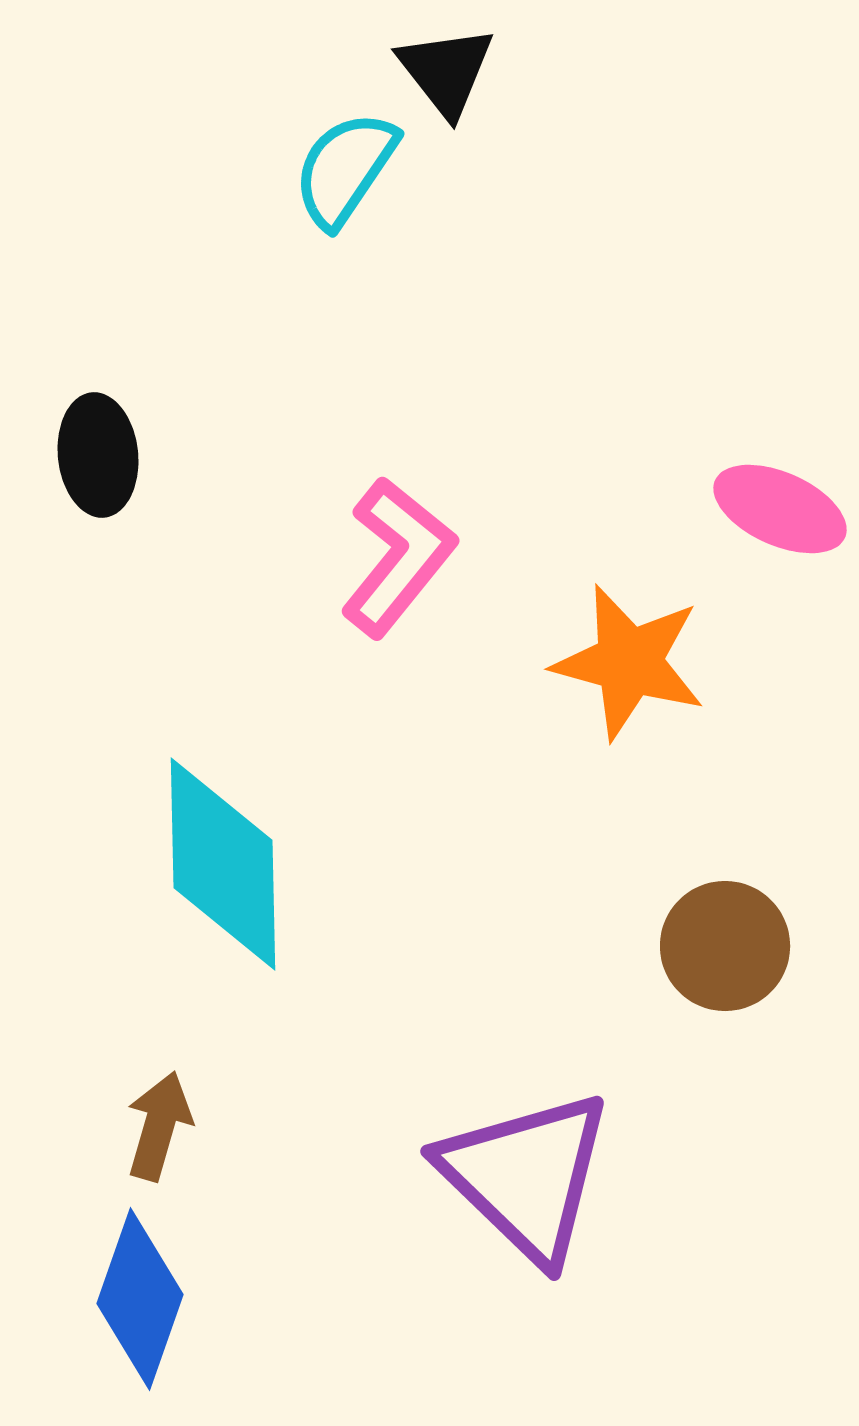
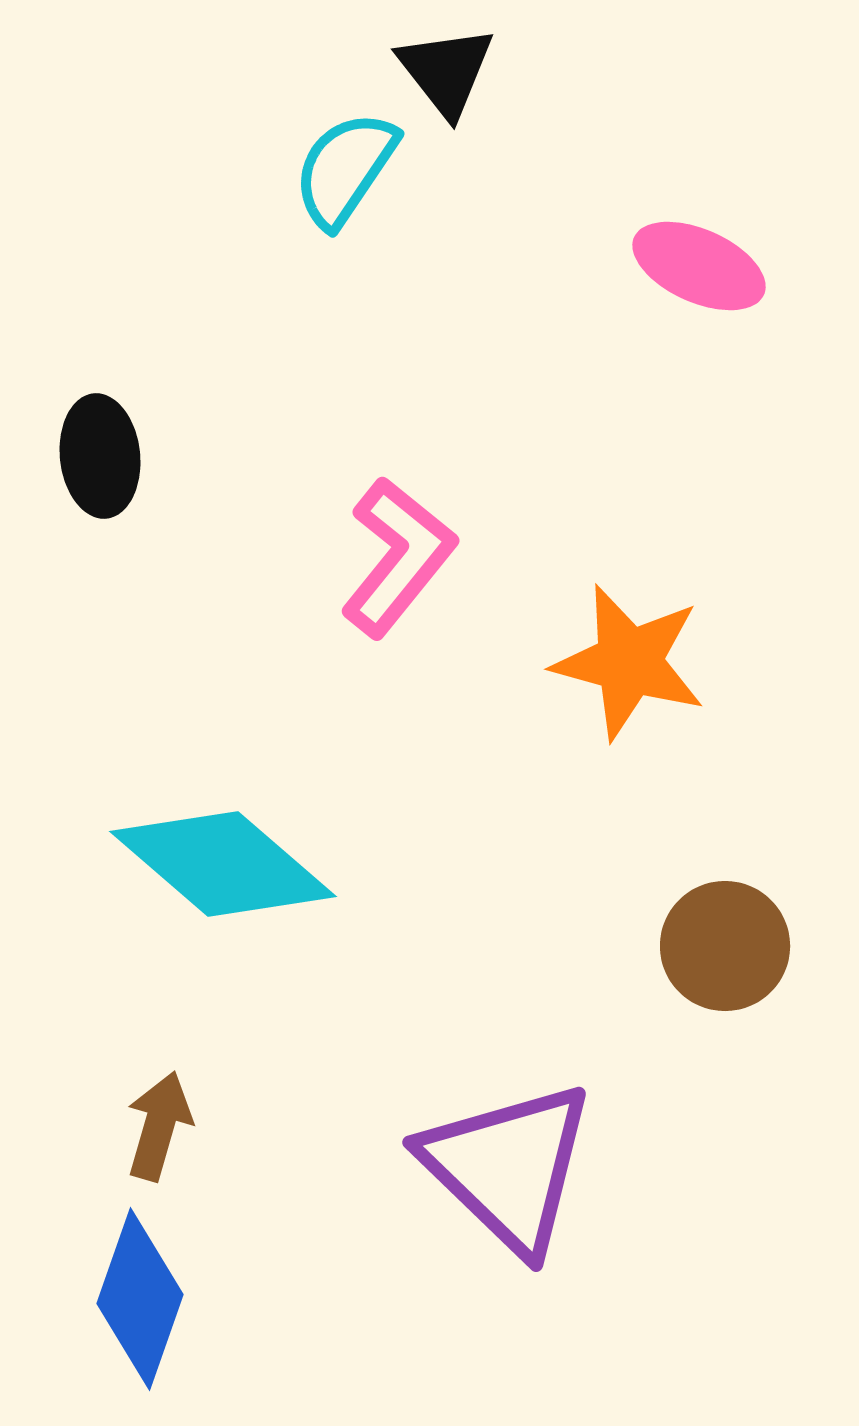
black ellipse: moved 2 px right, 1 px down
pink ellipse: moved 81 px left, 243 px up
cyan diamond: rotated 48 degrees counterclockwise
purple triangle: moved 18 px left, 9 px up
